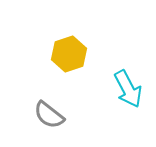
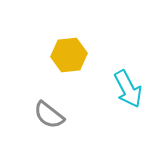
yellow hexagon: moved 1 px down; rotated 12 degrees clockwise
